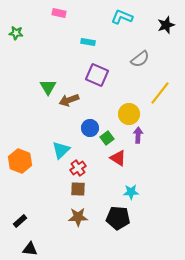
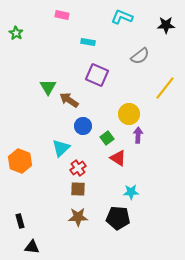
pink rectangle: moved 3 px right, 2 px down
black star: rotated 18 degrees clockwise
green star: rotated 24 degrees clockwise
gray semicircle: moved 3 px up
yellow line: moved 5 px right, 5 px up
brown arrow: rotated 54 degrees clockwise
blue circle: moved 7 px left, 2 px up
cyan triangle: moved 2 px up
black rectangle: rotated 64 degrees counterclockwise
black triangle: moved 2 px right, 2 px up
